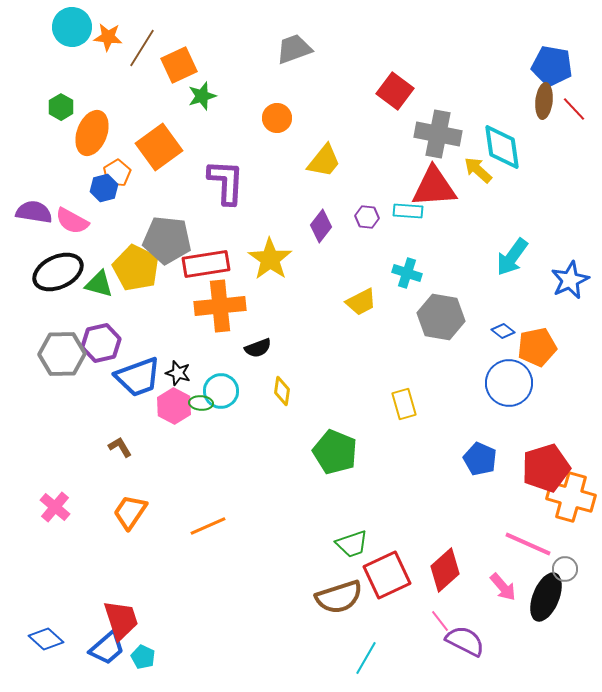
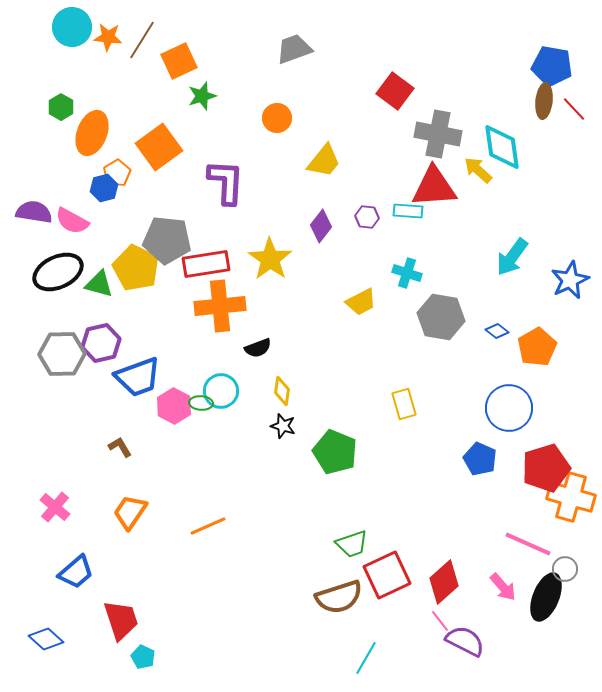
brown line at (142, 48): moved 8 px up
orange square at (179, 65): moved 4 px up
blue diamond at (503, 331): moved 6 px left
orange pentagon at (537, 347): rotated 18 degrees counterclockwise
black star at (178, 373): moved 105 px right, 53 px down
blue circle at (509, 383): moved 25 px down
red diamond at (445, 570): moved 1 px left, 12 px down
blue trapezoid at (107, 648): moved 31 px left, 76 px up
